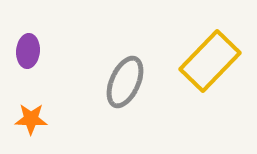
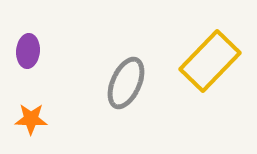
gray ellipse: moved 1 px right, 1 px down
